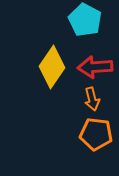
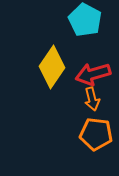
red arrow: moved 2 px left, 7 px down; rotated 12 degrees counterclockwise
